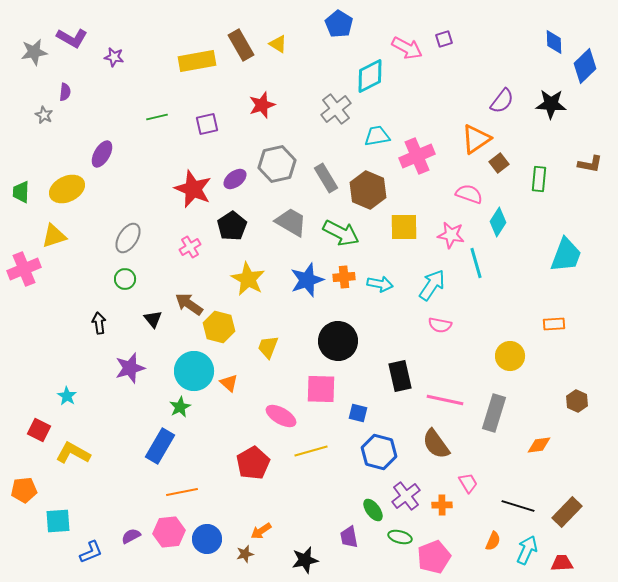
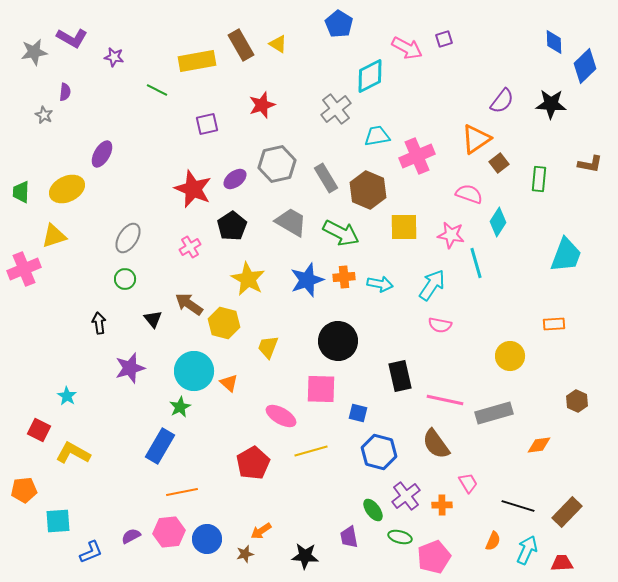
green line at (157, 117): moved 27 px up; rotated 40 degrees clockwise
yellow hexagon at (219, 327): moved 5 px right, 4 px up
gray rectangle at (494, 413): rotated 57 degrees clockwise
black star at (305, 560): moved 4 px up; rotated 16 degrees clockwise
